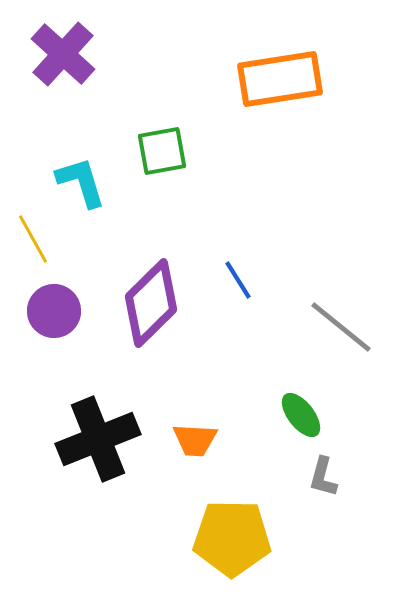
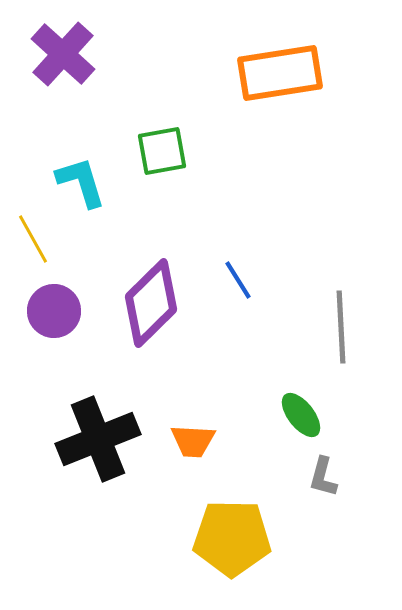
orange rectangle: moved 6 px up
gray line: rotated 48 degrees clockwise
orange trapezoid: moved 2 px left, 1 px down
